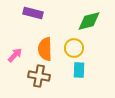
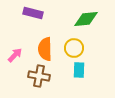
green diamond: moved 3 px left, 2 px up; rotated 10 degrees clockwise
